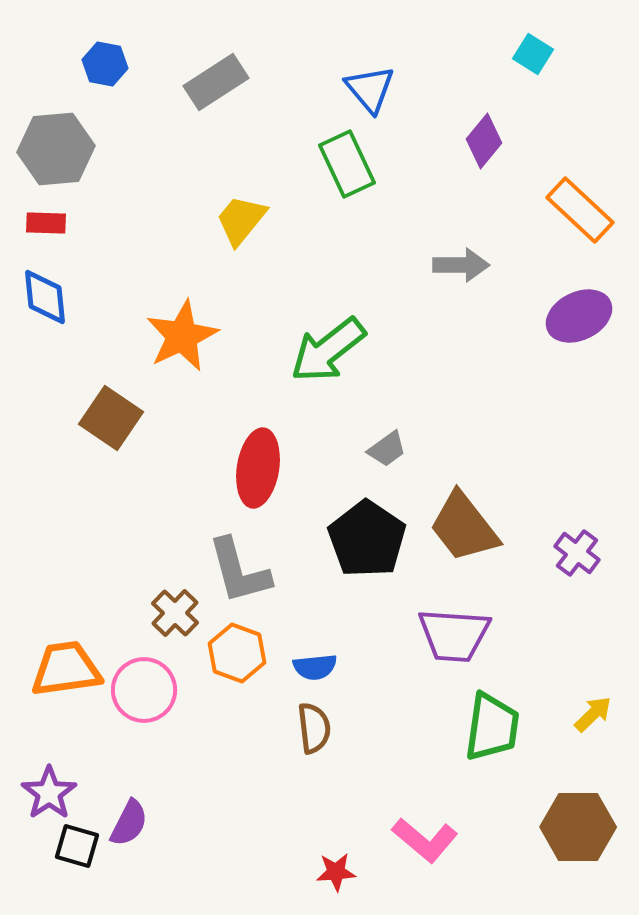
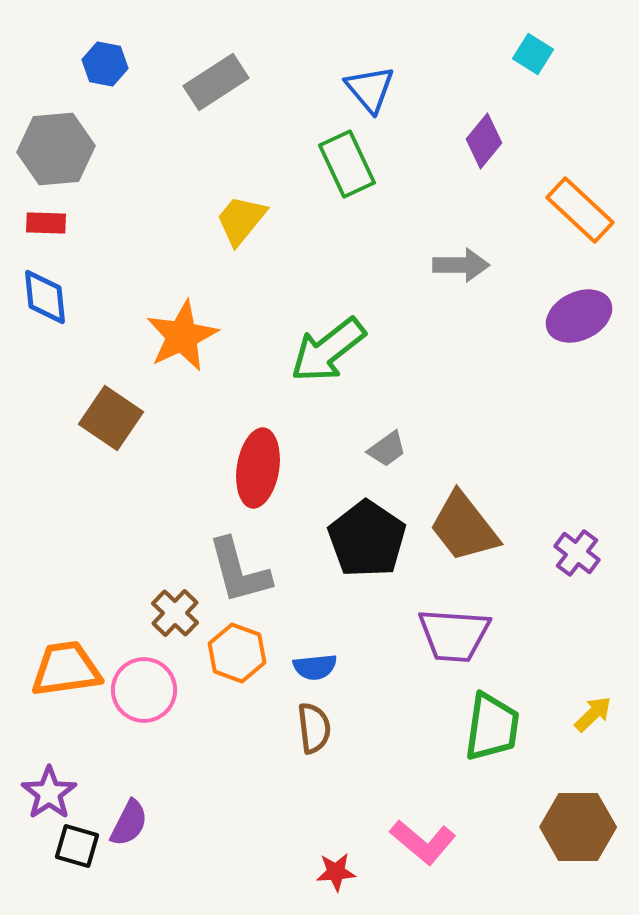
pink L-shape: moved 2 px left, 2 px down
